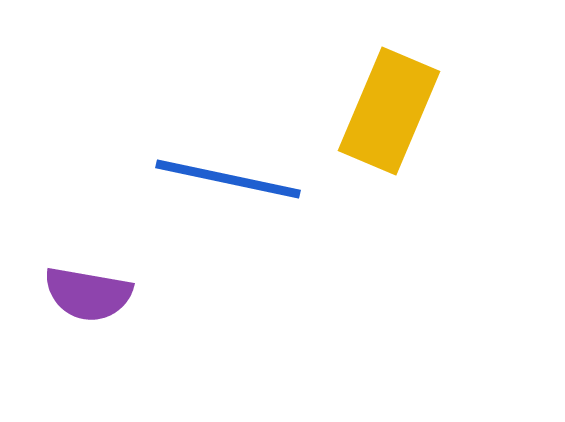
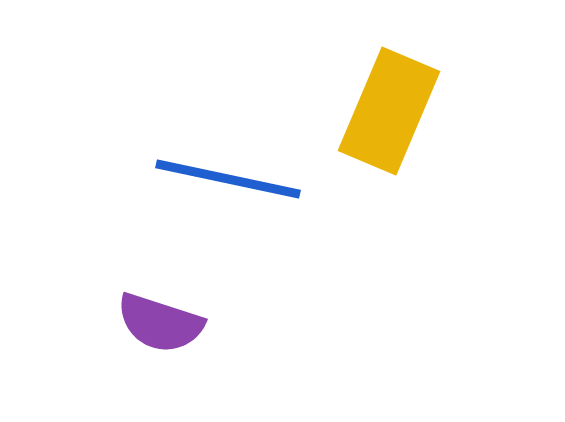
purple semicircle: moved 72 px right, 29 px down; rotated 8 degrees clockwise
